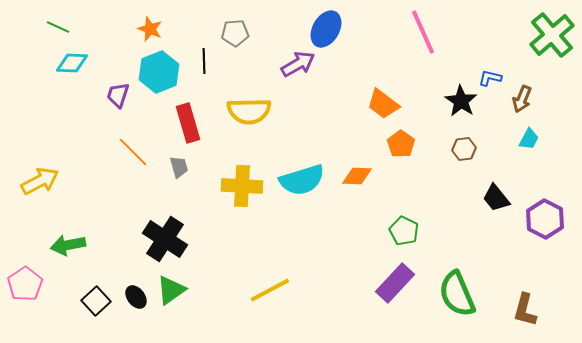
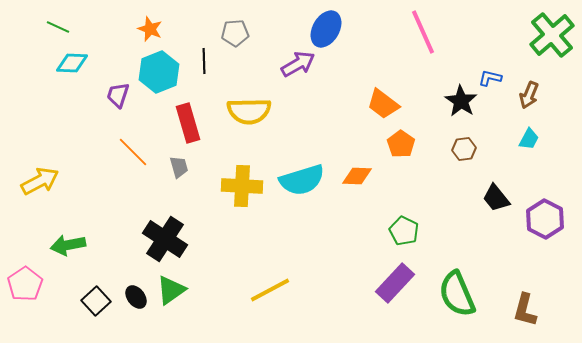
brown arrow: moved 7 px right, 4 px up
